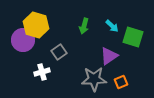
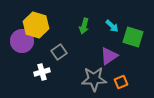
purple circle: moved 1 px left, 1 px down
